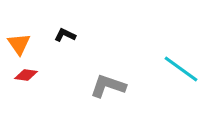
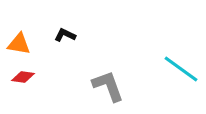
orange triangle: rotated 45 degrees counterclockwise
red diamond: moved 3 px left, 2 px down
gray L-shape: rotated 51 degrees clockwise
